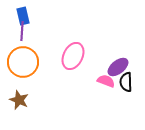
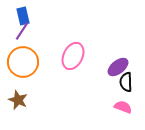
purple line: rotated 30 degrees clockwise
pink semicircle: moved 17 px right, 26 px down
brown star: moved 1 px left
